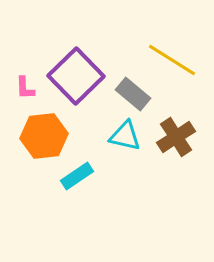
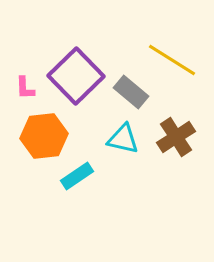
gray rectangle: moved 2 px left, 2 px up
cyan triangle: moved 2 px left, 3 px down
